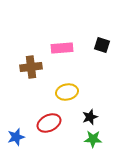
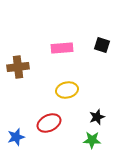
brown cross: moved 13 px left
yellow ellipse: moved 2 px up
black star: moved 7 px right
green star: moved 1 px left, 1 px down
